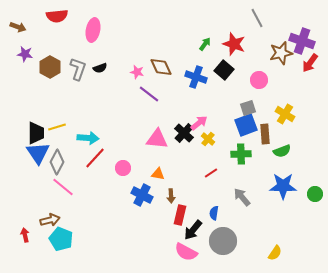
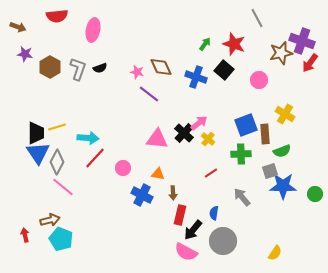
gray square at (248, 108): moved 22 px right, 63 px down
brown arrow at (171, 196): moved 2 px right, 3 px up
